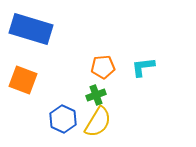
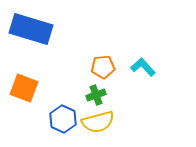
cyan L-shape: rotated 55 degrees clockwise
orange square: moved 1 px right, 8 px down
yellow semicircle: rotated 44 degrees clockwise
